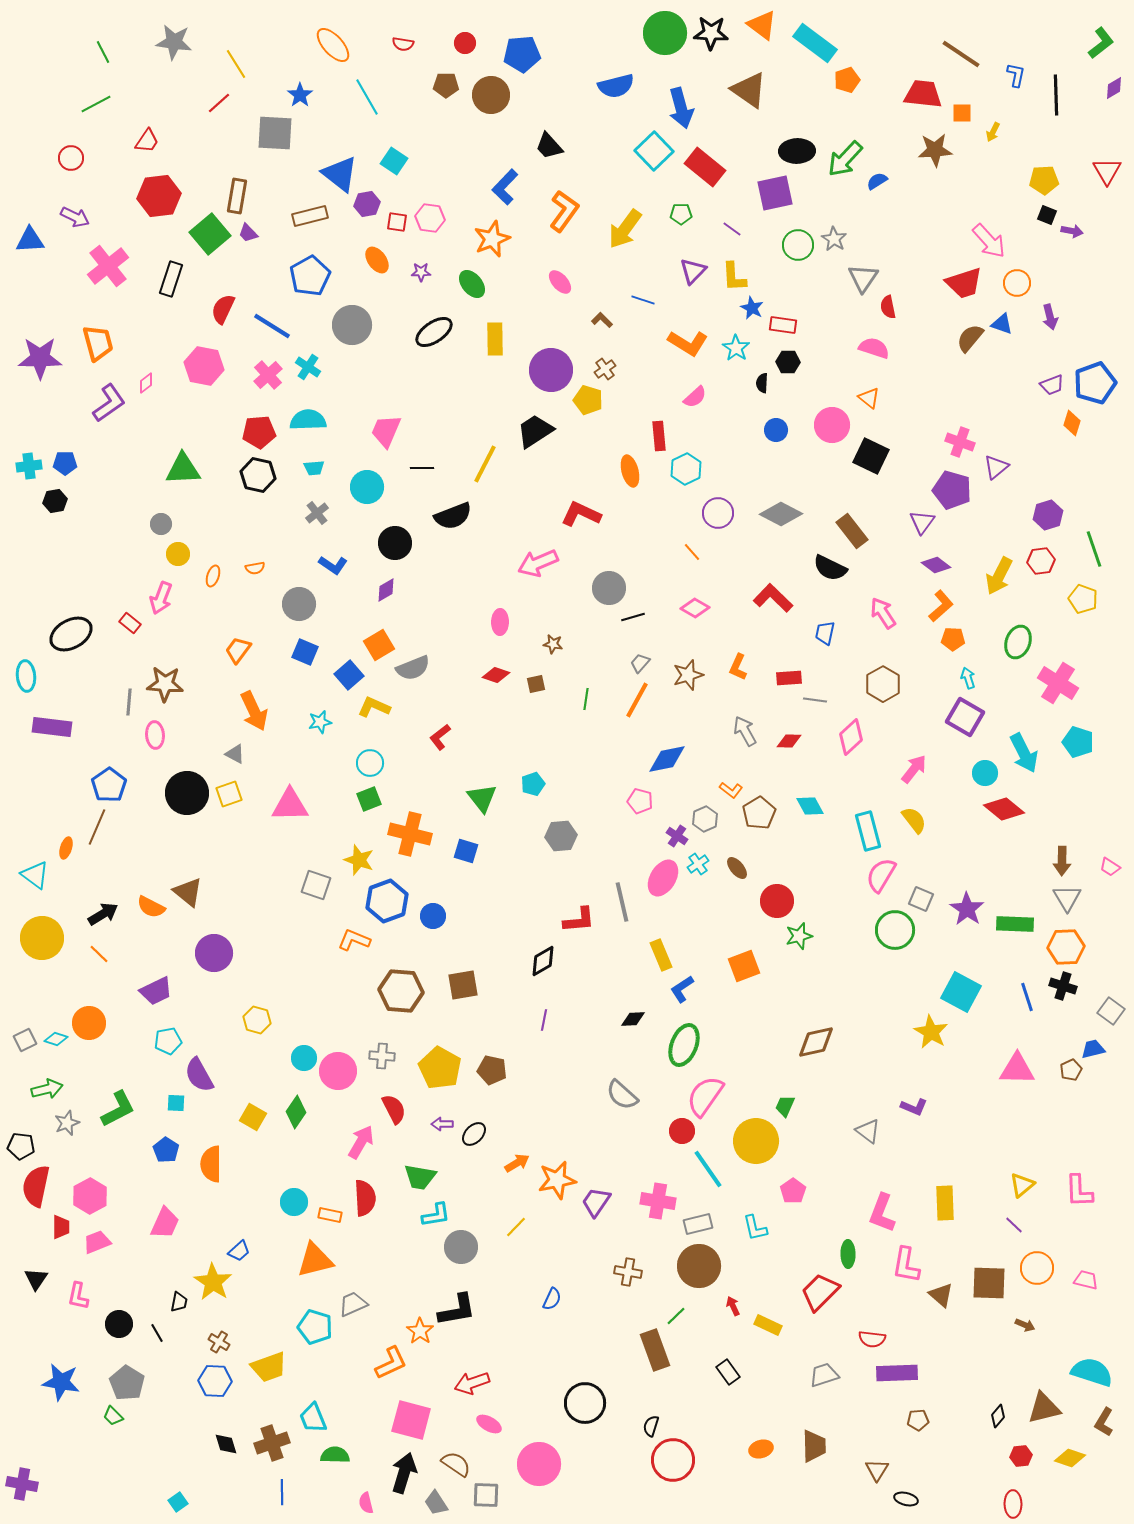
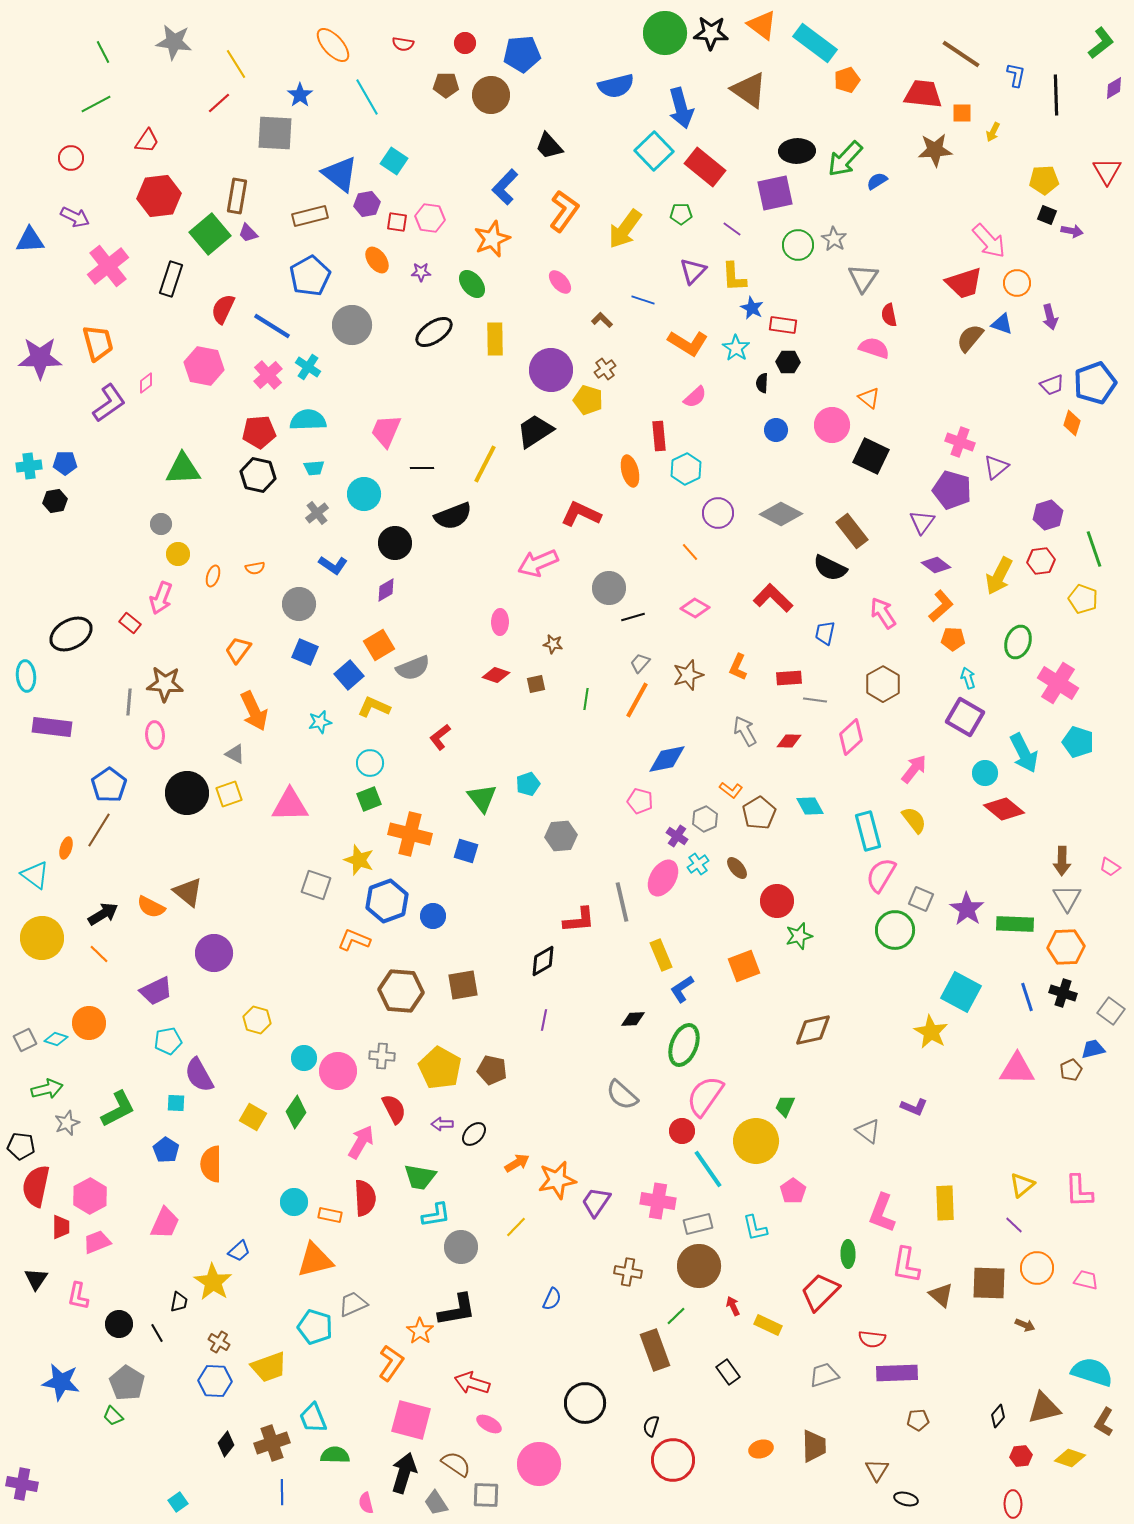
red semicircle at (888, 307): moved 1 px right, 8 px down
cyan circle at (367, 487): moved 3 px left, 7 px down
orange line at (692, 552): moved 2 px left
cyan pentagon at (533, 784): moved 5 px left
brown line at (97, 827): moved 2 px right, 3 px down; rotated 9 degrees clockwise
black cross at (1063, 986): moved 7 px down
brown diamond at (816, 1042): moved 3 px left, 12 px up
orange L-shape at (391, 1363): rotated 30 degrees counterclockwise
red arrow at (472, 1383): rotated 36 degrees clockwise
black diamond at (226, 1444): rotated 55 degrees clockwise
